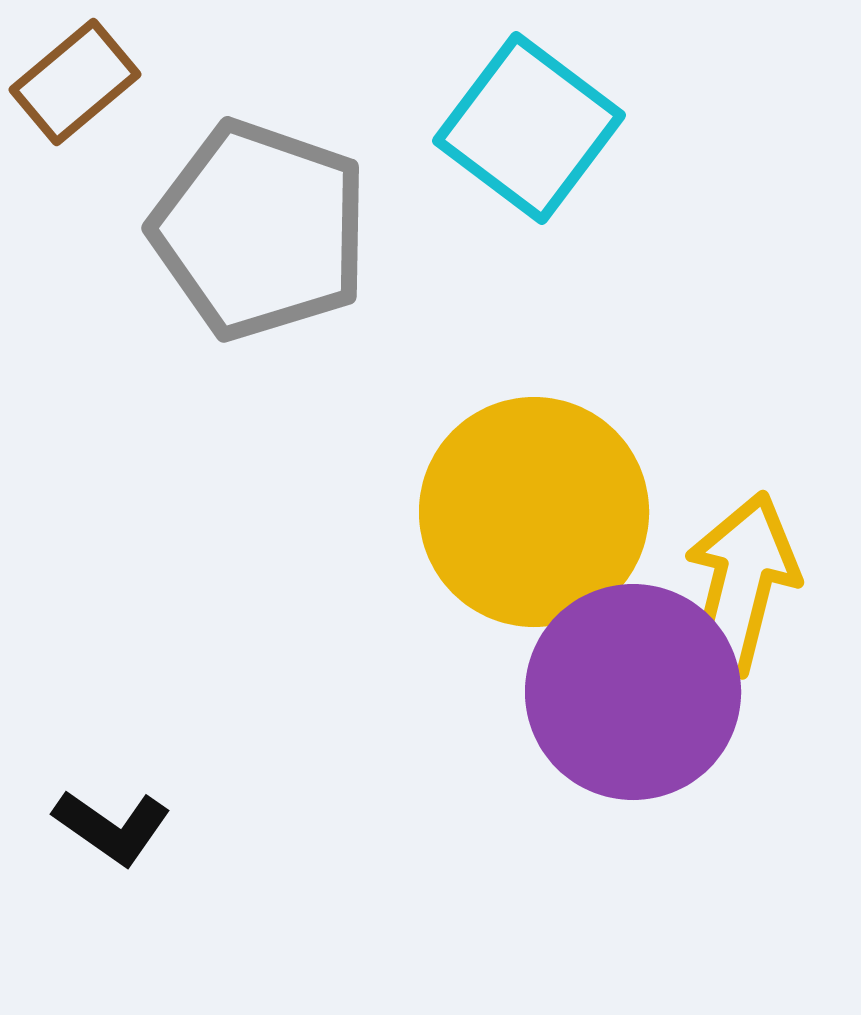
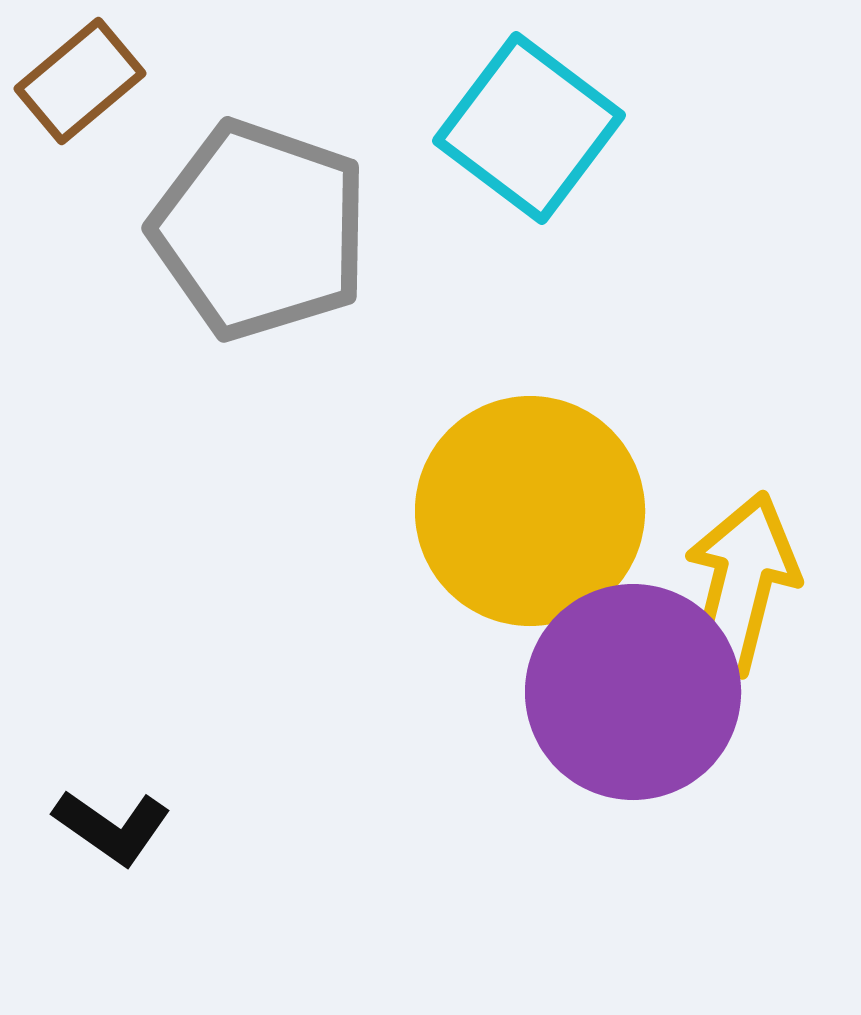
brown rectangle: moved 5 px right, 1 px up
yellow circle: moved 4 px left, 1 px up
